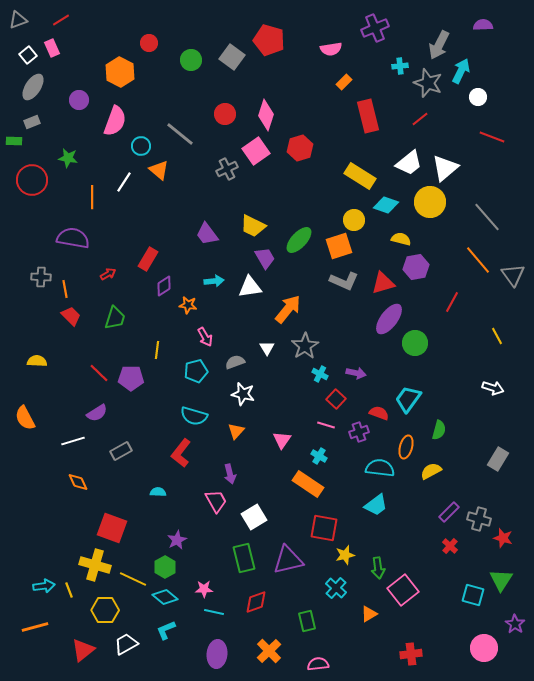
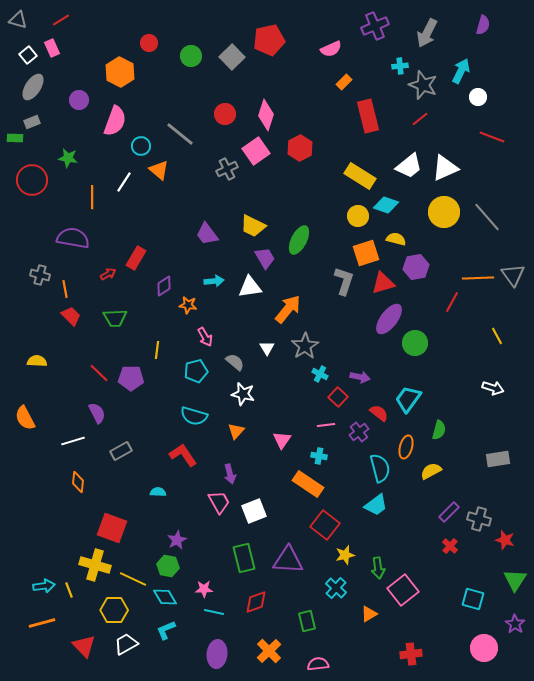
gray triangle at (18, 20): rotated 36 degrees clockwise
purple semicircle at (483, 25): rotated 108 degrees clockwise
purple cross at (375, 28): moved 2 px up
red pentagon at (269, 40): rotated 28 degrees counterclockwise
gray arrow at (439, 45): moved 12 px left, 12 px up
pink semicircle at (331, 49): rotated 15 degrees counterclockwise
gray square at (232, 57): rotated 10 degrees clockwise
green circle at (191, 60): moved 4 px up
gray star at (428, 83): moved 5 px left, 2 px down
green rectangle at (14, 141): moved 1 px right, 3 px up
red hexagon at (300, 148): rotated 10 degrees counterclockwise
white trapezoid at (409, 163): moved 3 px down
white triangle at (445, 168): rotated 16 degrees clockwise
yellow circle at (430, 202): moved 14 px right, 10 px down
yellow circle at (354, 220): moved 4 px right, 4 px up
yellow semicircle at (401, 239): moved 5 px left
green ellipse at (299, 240): rotated 16 degrees counterclockwise
orange square at (339, 246): moved 27 px right, 7 px down
red rectangle at (148, 259): moved 12 px left, 1 px up
orange line at (478, 260): moved 18 px down; rotated 52 degrees counterclockwise
gray cross at (41, 277): moved 1 px left, 2 px up; rotated 12 degrees clockwise
gray L-shape at (344, 281): rotated 96 degrees counterclockwise
green trapezoid at (115, 318): rotated 70 degrees clockwise
gray semicircle at (235, 362): rotated 60 degrees clockwise
purple arrow at (356, 373): moved 4 px right, 4 px down
red square at (336, 399): moved 2 px right, 2 px up
purple semicircle at (97, 413): rotated 85 degrees counterclockwise
red semicircle at (379, 413): rotated 18 degrees clockwise
pink line at (326, 425): rotated 24 degrees counterclockwise
purple cross at (359, 432): rotated 18 degrees counterclockwise
red L-shape at (181, 453): moved 2 px right, 2 px down; rotated 108 degrees clockwise
cyan cross at (319, 456): rotated 21 degrees counterclockwise
gray rectangle at (498, 459): rotated 50 degrees clockwise
cyan semicircle at (380, 468): rotated 68 degrees clockwise
orange diamond at (78, 482): rotated 30 degrees clockwise
pink trapezoid at (216, 501): moved 3 px right, 1 px down
white square at (254, 517): moved 6 px up; rotated 10 degrees clockwise
red square at (324, 528): moved 1 px right, 3 px up; rotated 28 degrees clockwise
red star at (503, 538): moved 2 px right, 2 px down
purple triangle at (288, 560): rotated 16 degrees clockwise
green hexagon at (165, 567): moved 3 px right, 1 px up; rotated 20 degrees counterclockwise
green triangle at (501, 580): moved 14 px right
cyan square at (473, 595): moved 4 px down
cyan diamond at (165, 597): rotated 20 degrees clockwise
yellow hexagon at (105, 610): moved 9 px right
orange line at (35, 627): moved 7 px right, 4 px up
red triangle at (83, 650): moved 1 px right, 4 px up; rotated 35 degrees counterclockwise
